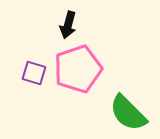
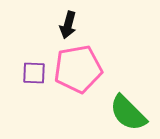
pink pentagon: rotated 9 degrees clockwise
purple square: rotated 15 degrees counterclockwise
